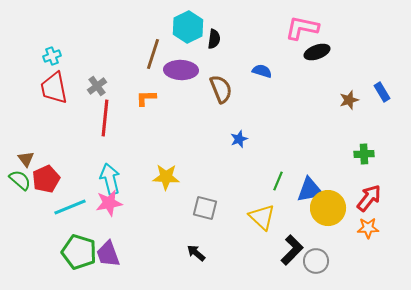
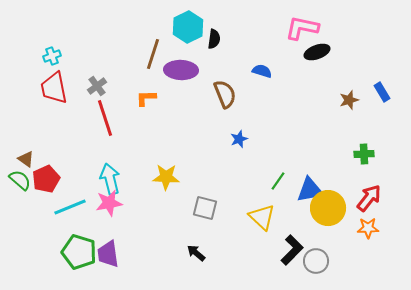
brown semicircle: moved 4 px right, 5 px down
red line: rotated 24 degrees counterclockwise
brown triangle: rotated 18 degrees counterclockwise
green line: rotated 12 degrees clockwise
purple trapezoid: rotated 12 degrees clockwise
